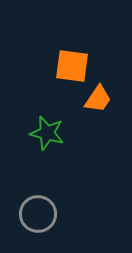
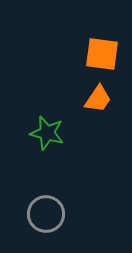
orange square: moved 30 px right, 12 px up
gray circle: moved 8 px right
